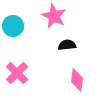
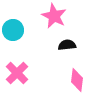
cyan circle: moved 4 px down
